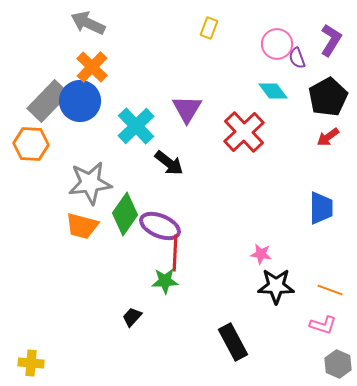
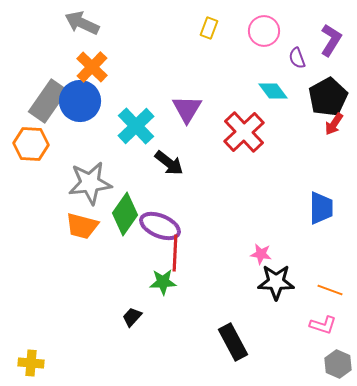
gray arrow: moved 6 px left
pink circle: moved 13 px left, 13 px up
gray rectangle: rotated 9 degrees counterclockwise
red arrow: moved 6 px right, 13 px up; rotated 20 degrees counterclockwise
green star: moved 2 px left, 1 px down
black star: moved 4 px up
